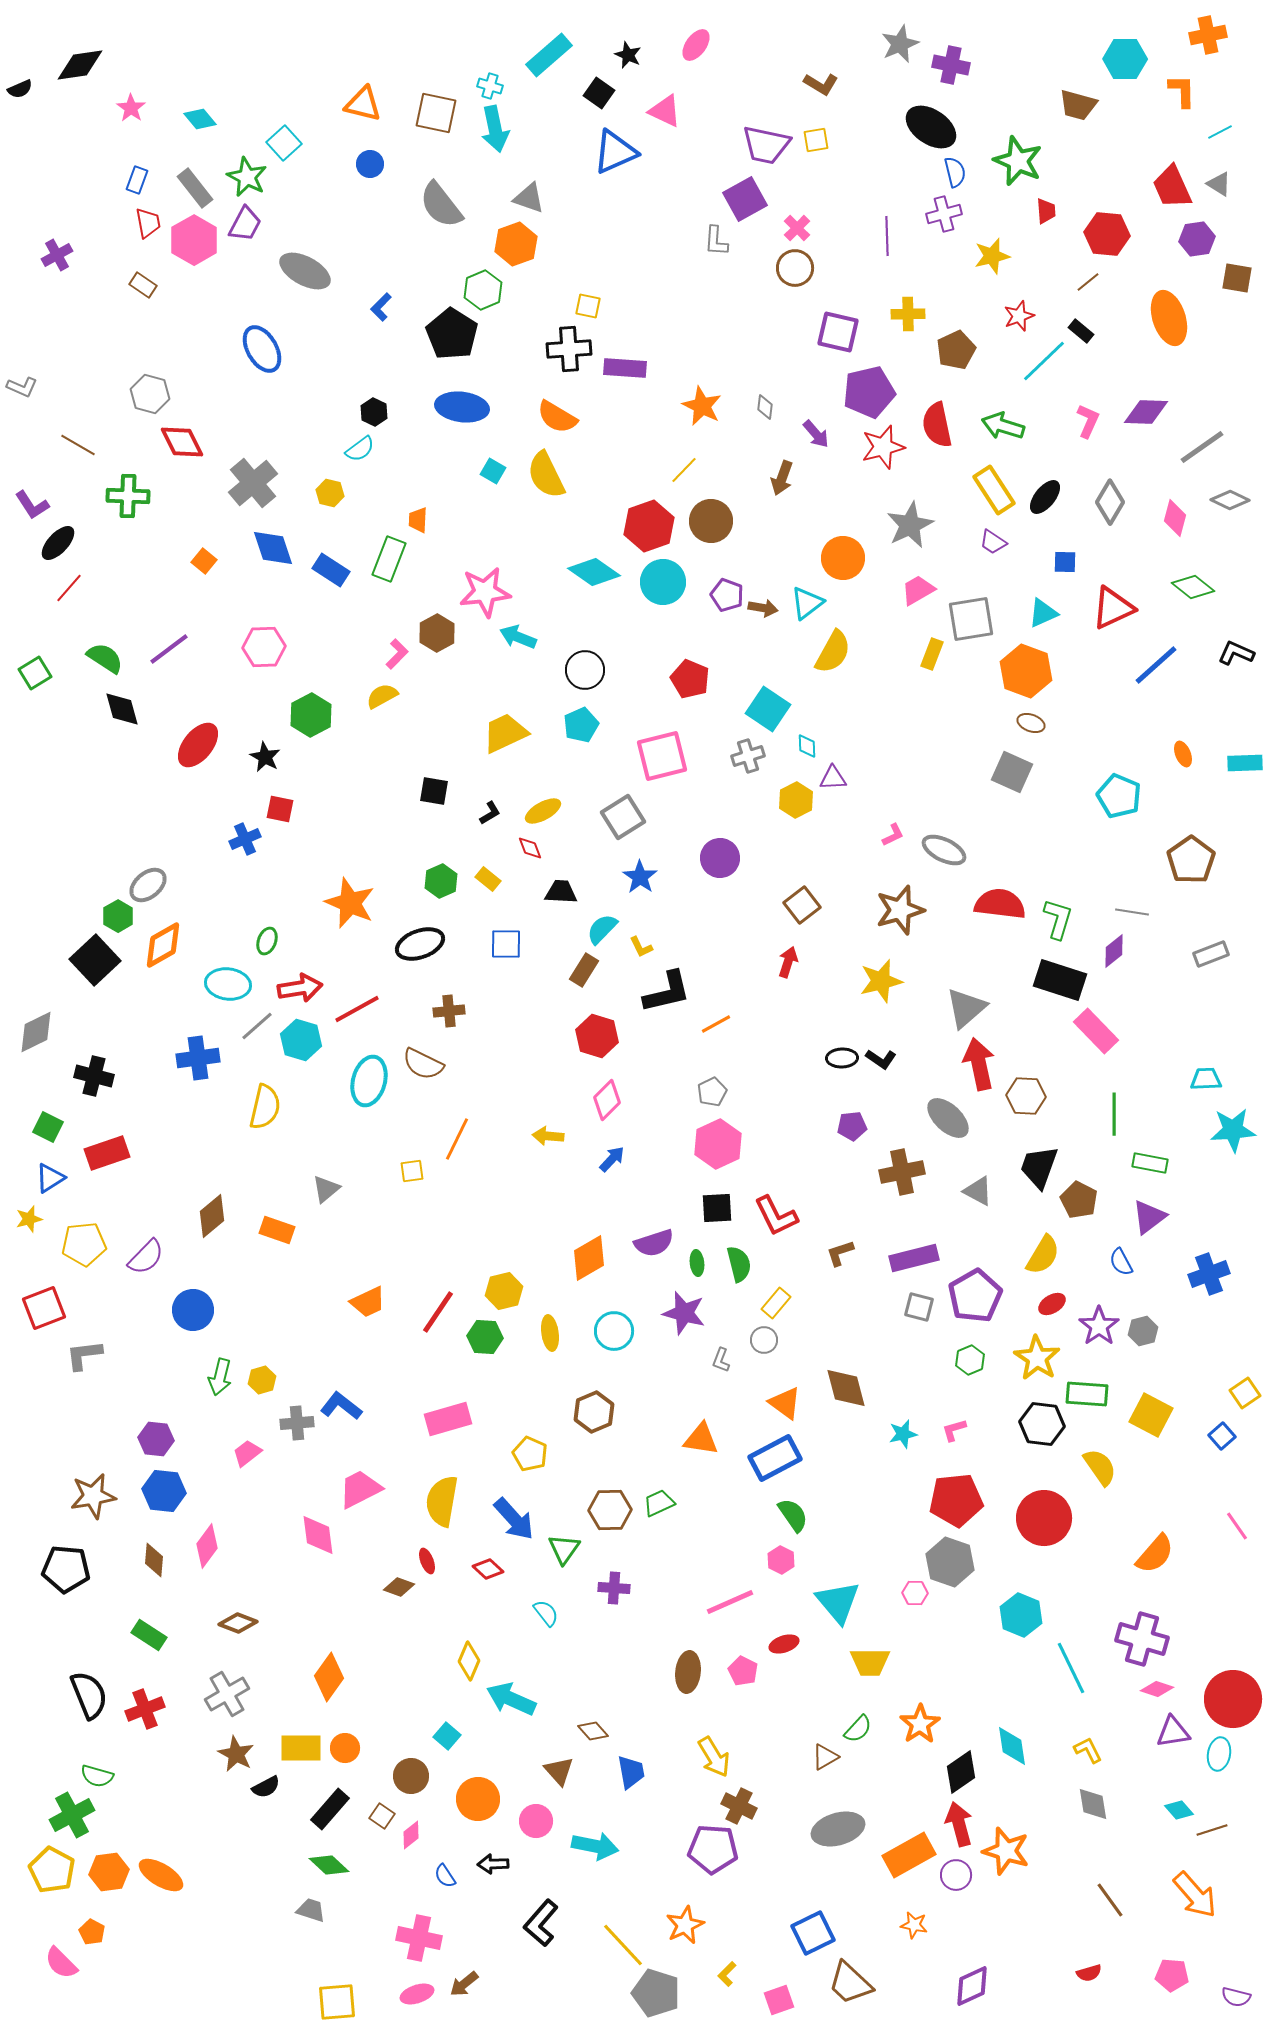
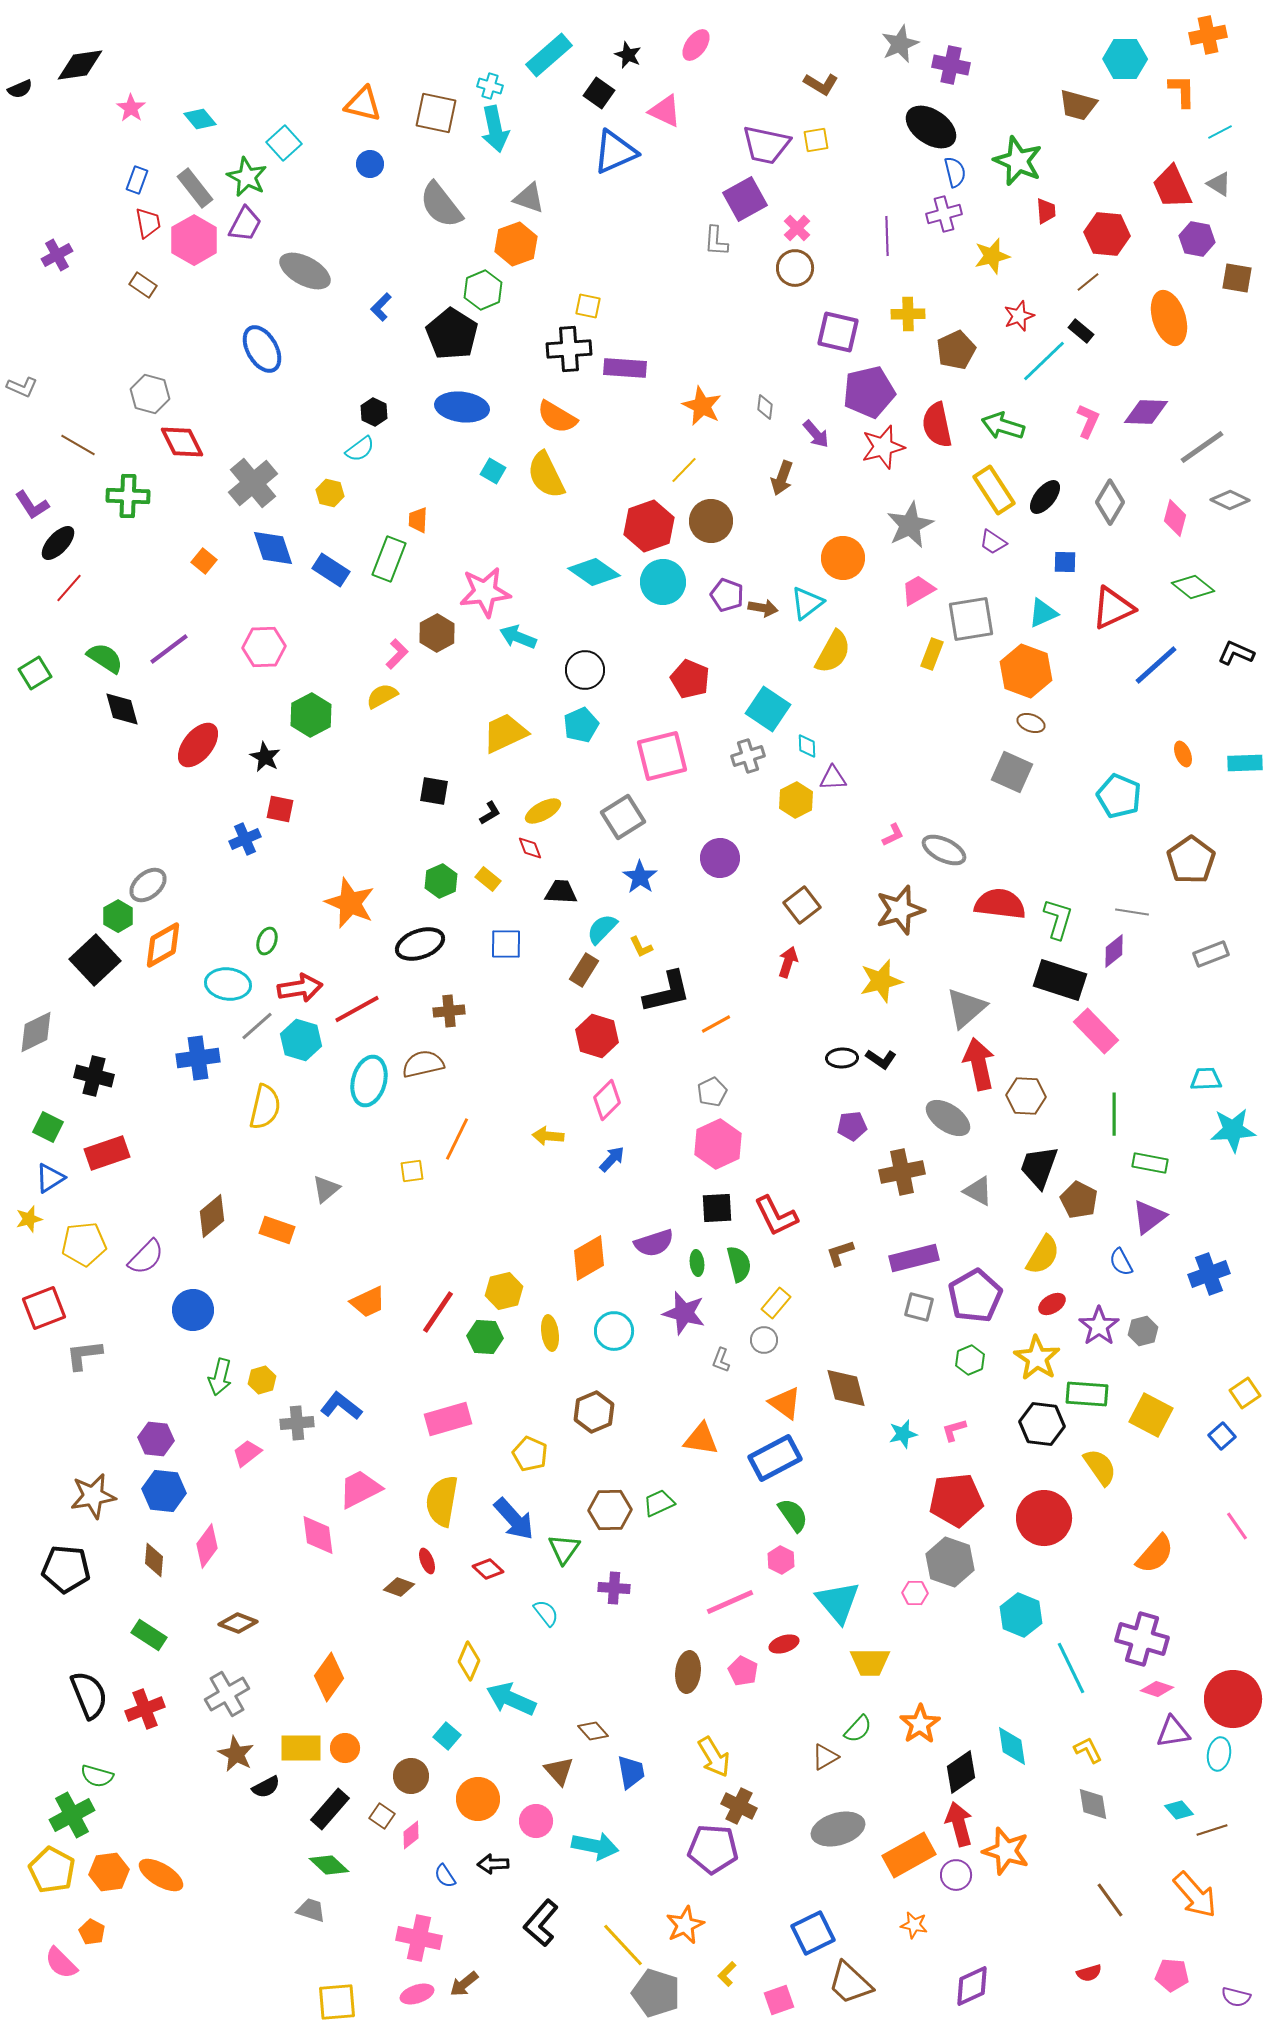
purple hexagon at (1197, 239): rotated 20 degrees clockwise
brown semicircle at (423, 1064): rotated 141 degrees clockwise
gray ellipse at (948, 1118): rotated 9 degrees counterclockwise
